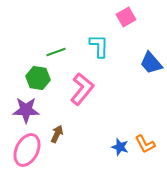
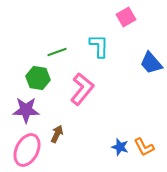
green line: moved 1 px right
orange L-shape: moved 1 px left, 3 px down
